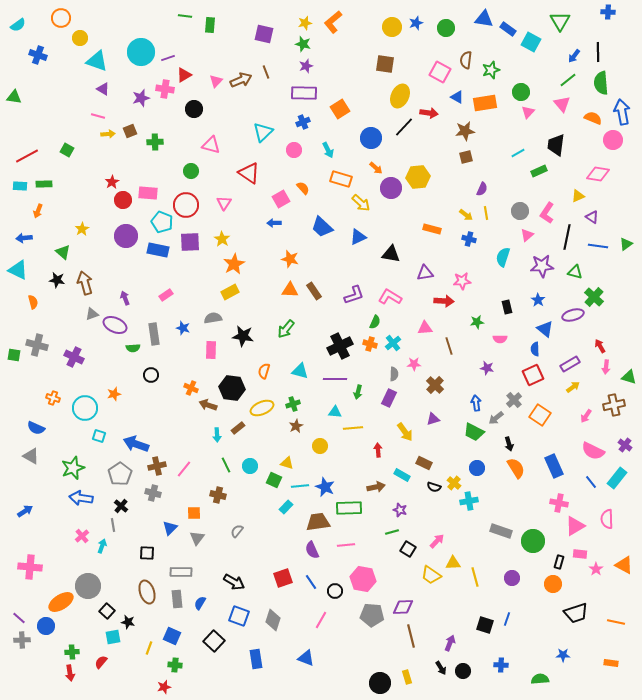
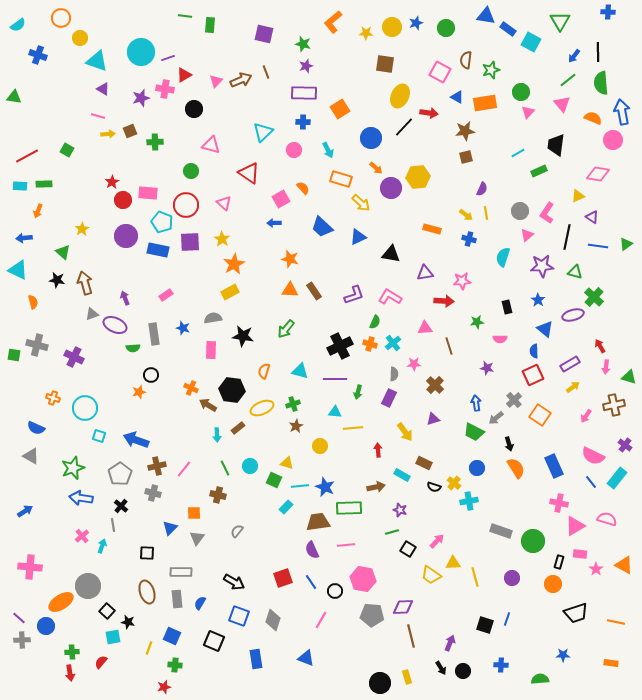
blue triangle at (484, 19): moved 2 px right, 3 px up
yellow star at (305, 23): moved 61 px right, 10 px down; rotated 16 degrees clockwise
blue cross at (303, 122): rotated 24 degrees clockwise
pink triangle at (224, 203): rotated 21 degrees counterclockwise
blue semicircle at (535, 349): moved 1 px left, 2 px down
black hexagon at (232, 388): moved 2 px down
orange star at (114, 394): moved 25 px right, 2 px up
brown arrow at (208, 405): rotated 12 degrees clockwise
blue arrow at (136, 444): moved 4 px up
pink semicircle at (593, 451): moved 5 px down
green line at (226, 465): moved 1 px left, 3 px down
pink semicircle at (607, 519): rotated 108 degrees clockwise
black square at (214, 641): rotated 20 degrees counterclockwise
